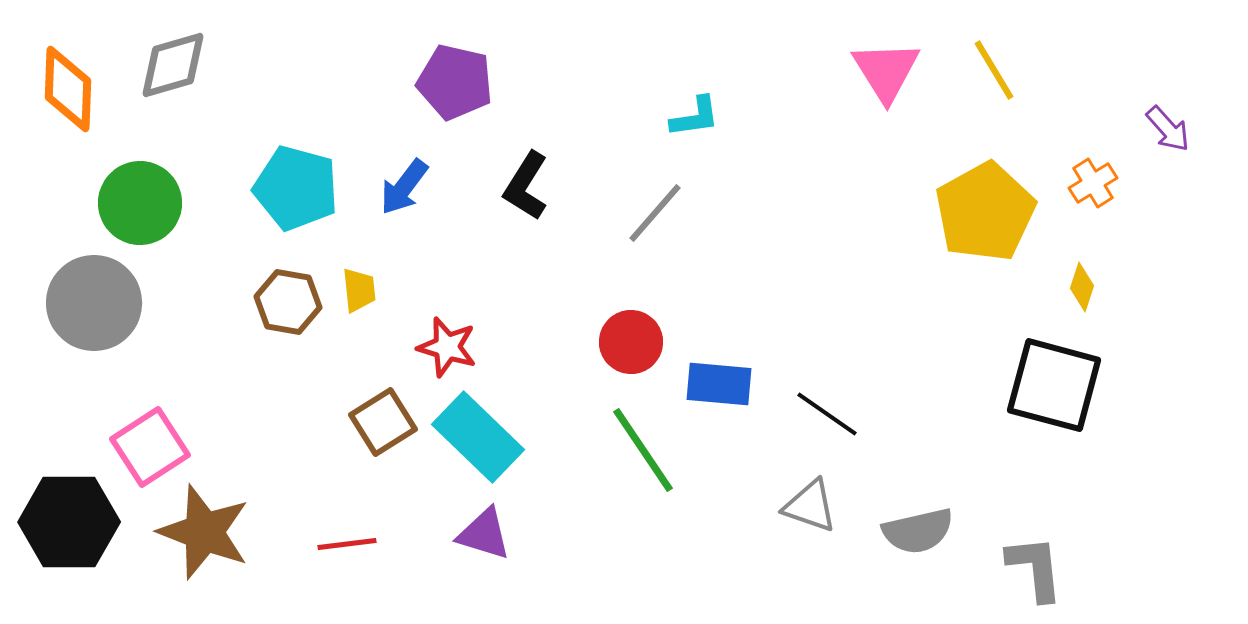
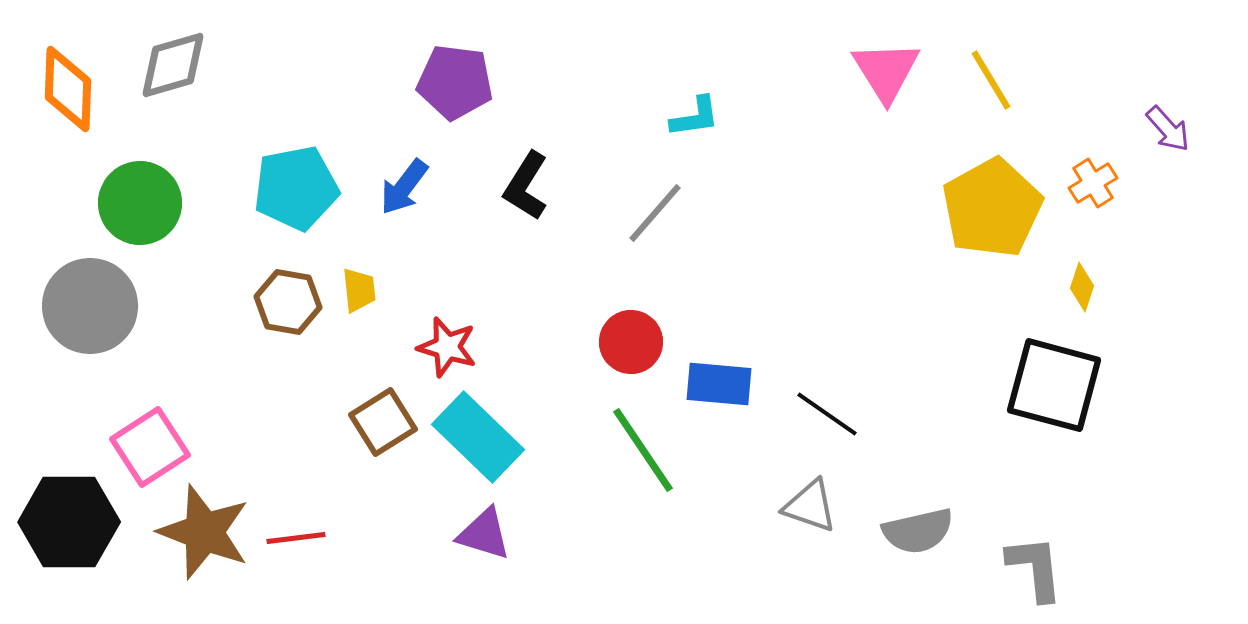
yellow line: moved 3 px left, 10 px down
purple pentagon: rotated 6 degrees counterclockwise
cyan pentagon: rotated 26 degrees counterclockwise
yellow pentagon: moved 7 px right, 4 px up
gray circle: moved 4 px left, 3 px down
red line: moved 51 px left, 6 px up
